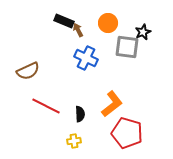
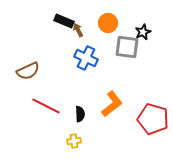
red pentagon: moved 26 px right, 14 px up
